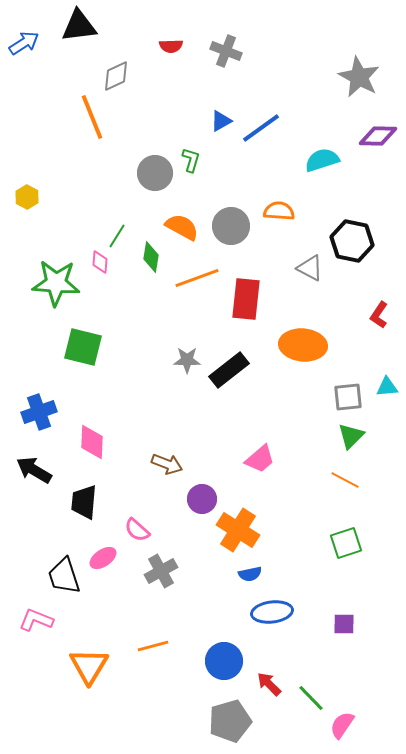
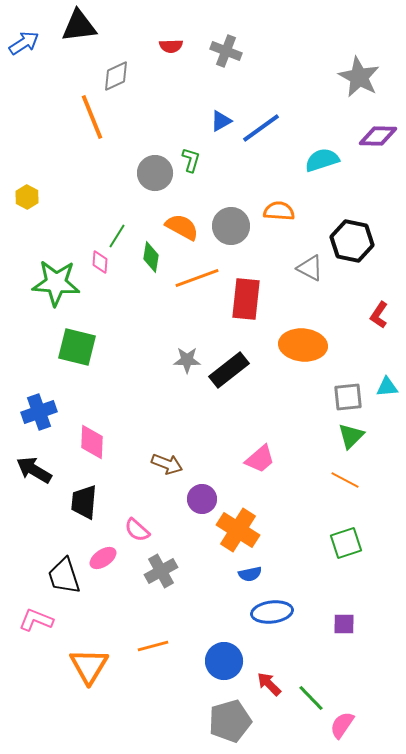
green square at (83, 347): moved 6 px left
